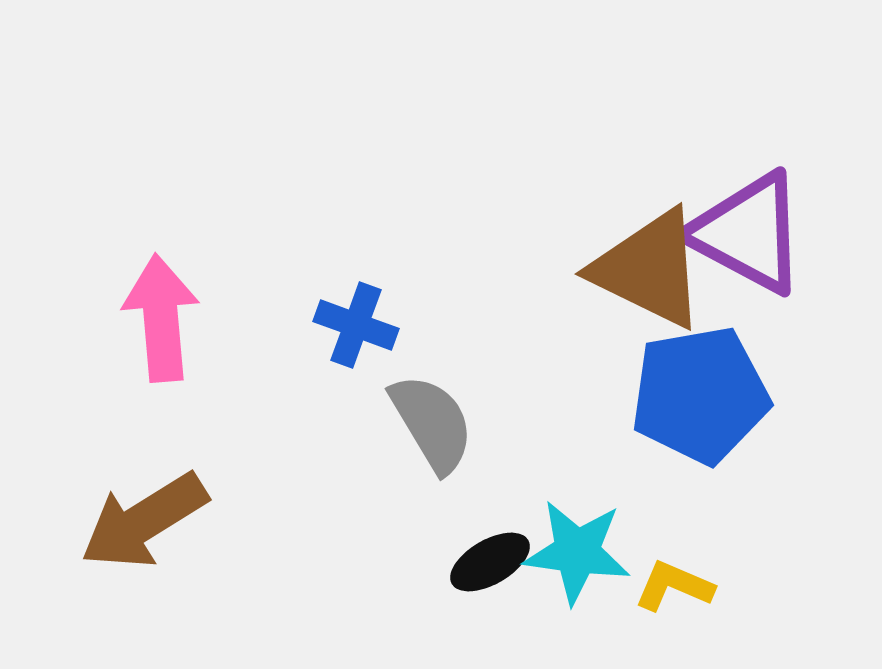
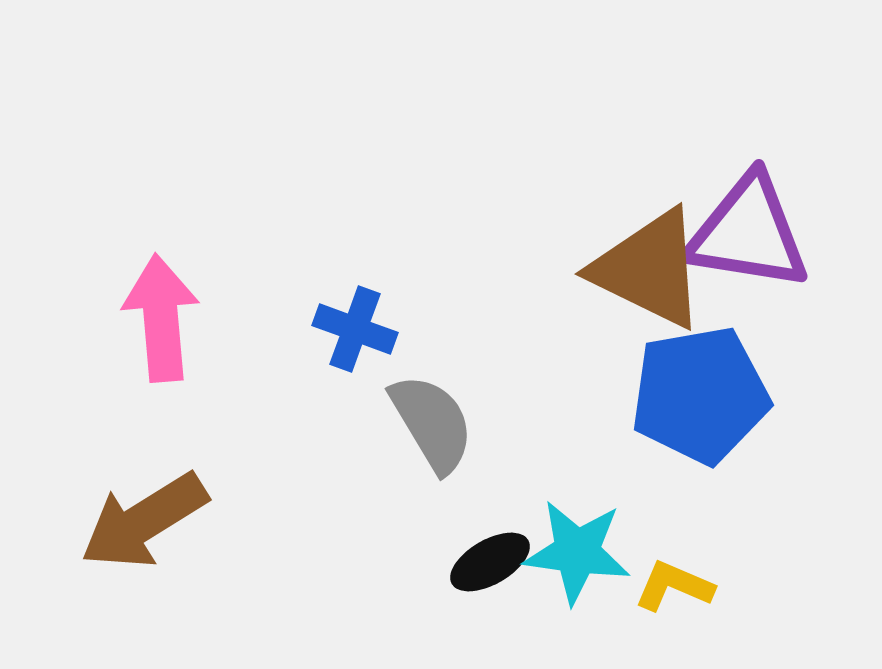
purple triangle: rotated 19 degrees counterclockwise
blue cross: moved 1 px left, 4 px down
